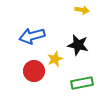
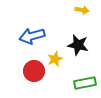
green rectangle: moved 3 px right
